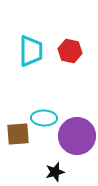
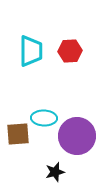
red hexagon: rotated 15 degrees counterclockwise
